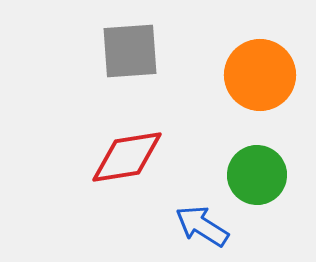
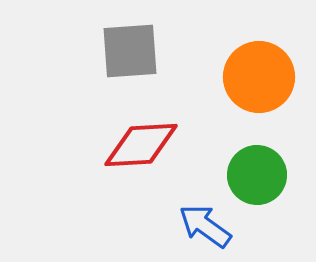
orange circle: moved 1 px left, 2 px down
red diamond: moved 14 px right, 12 px up; rotated 6 degrees clockwise
blue arrow: moved 3 px right; rotated 4 degrees clockwise
